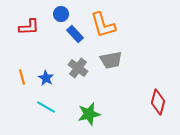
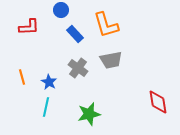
blue circle: moved 4 px up
orange L-shape: moved 3 px right
blue star: moved 3 px right, 4 px down
red diamond: rotated 25 degrees counterclockwise
cyan line: rotated 72 degrees clockwise
